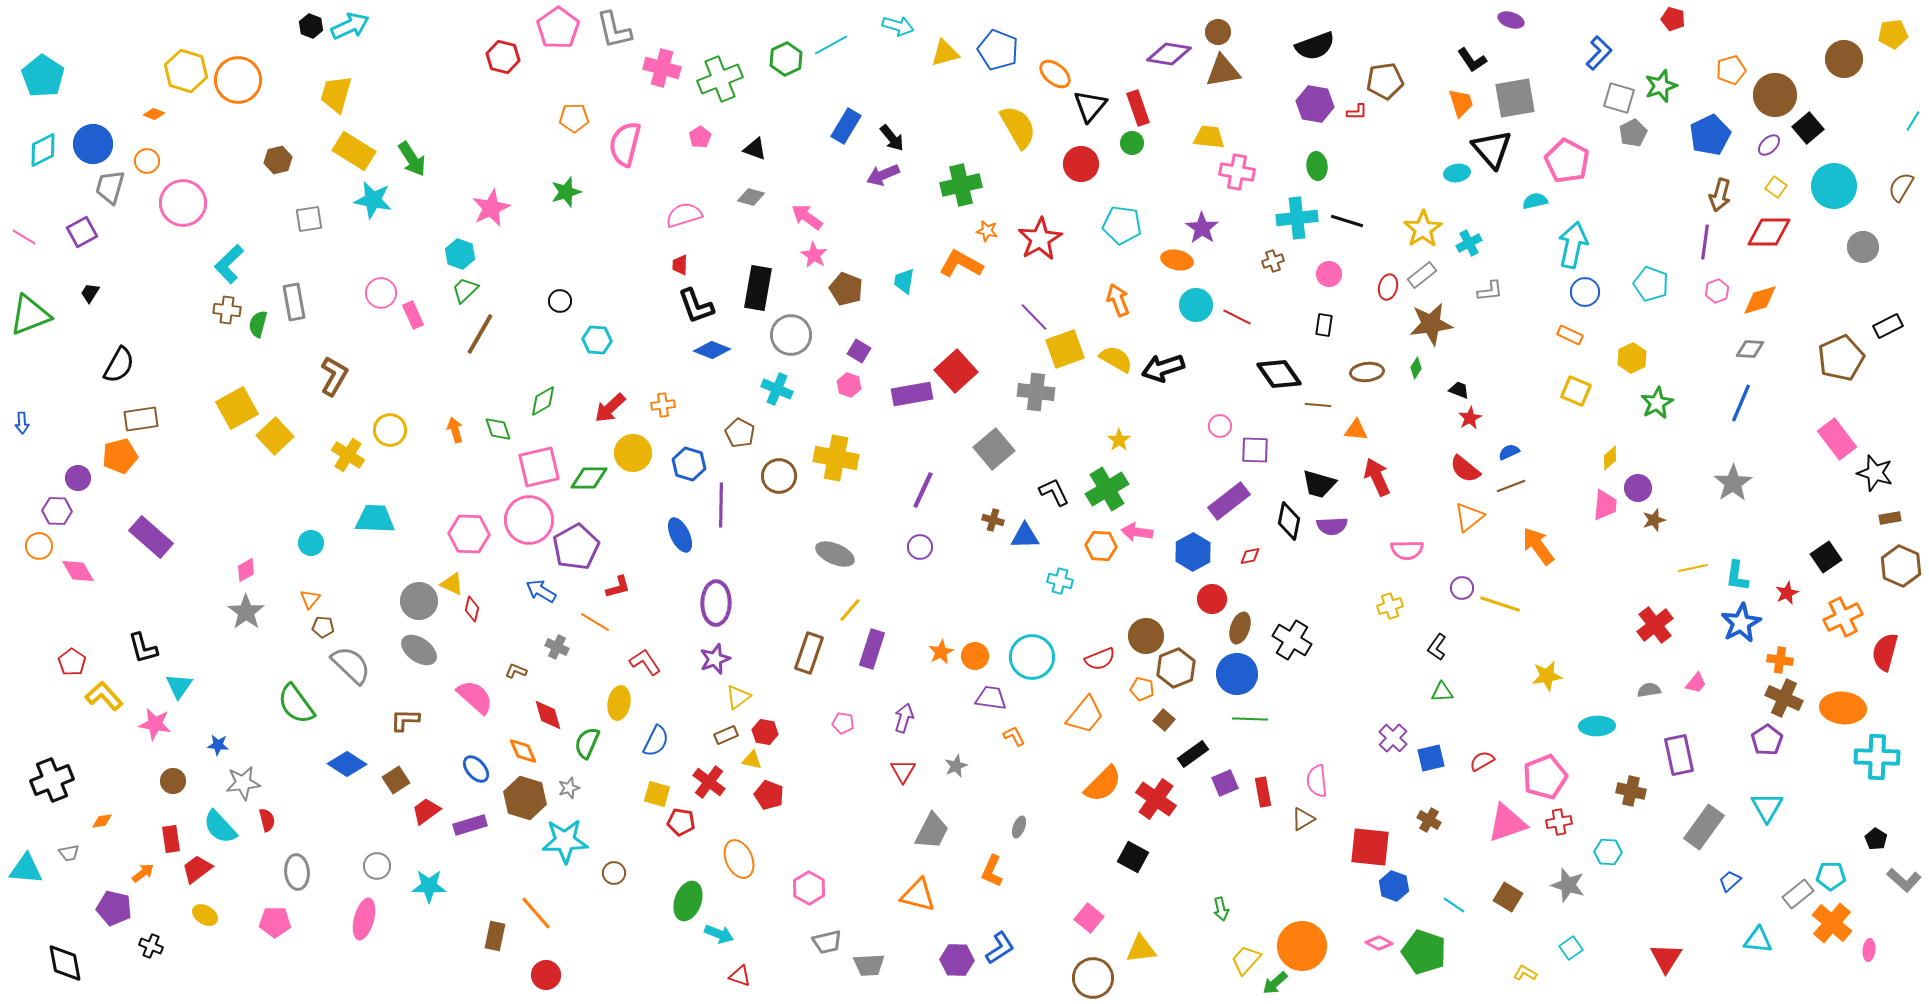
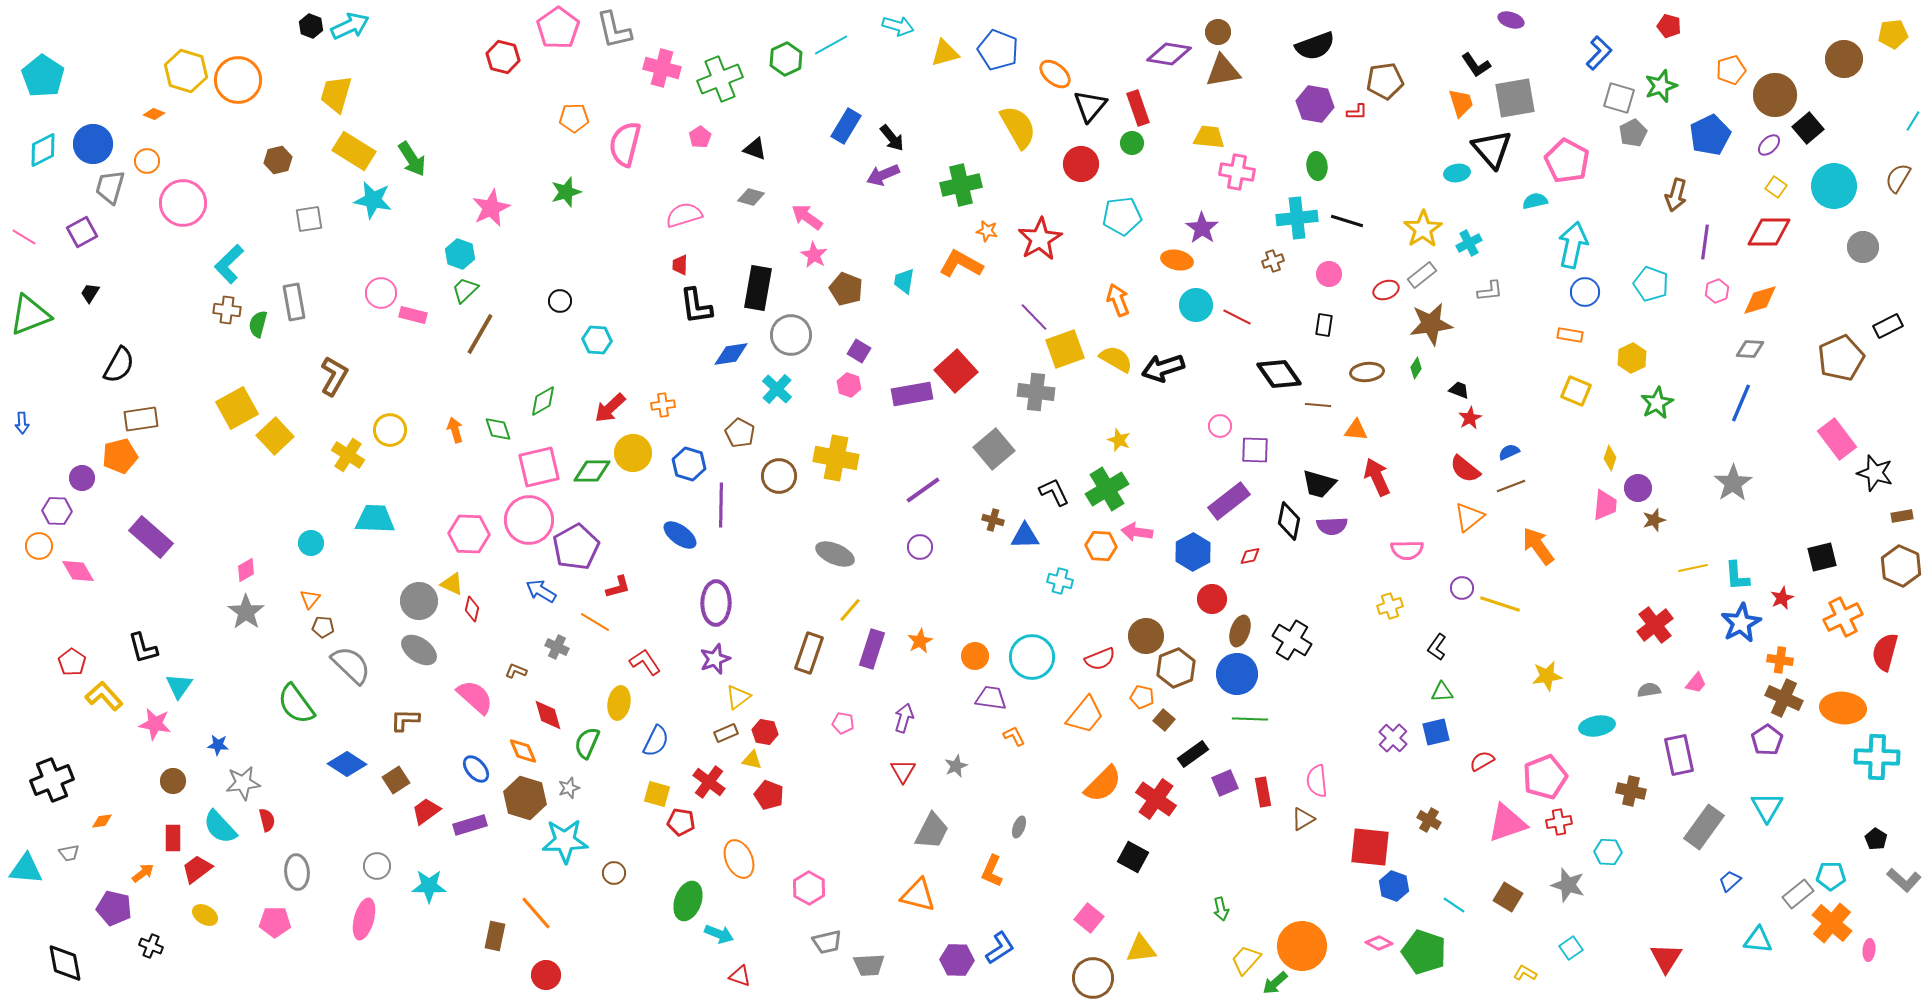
red pentagon at (1673, 19): moved 4 px left, 7 px down
black L-shape at (1472, 60): moved 4 px right, 5 px down
brown semicircle at (1901, 187): moved 3 px left, 9 px up
brown arrow at (1720, 195): moved 44 px left
cyan pentagon at (1122, 225): moved 9 px up; rotated 15 degrees counterclockwise
red ellipse at (1388, 287): moved 2 px left, 3 px down; rotated 55 degrees clockwise
black L-shape at (696, 306): rotated 12 degrees clockwise
pink rectangle at (413, 315): rotated 52 degrees counterclockwise
orange rectangle at (1570, 335): rotated 15 degrees counterclockwise
blue diamond at (712, 350): moved 19 px right, 4 px down; rotated 30 degrees counterclockwise
cyan cross at (777, 389): rotated 20 degrees clockwise
yellow star at (1119, 440): rotated 15 degrees counterclockwise
yellow diamond at (1610, 458): rotated 30 degrees counterclockwise
purple circle at (78, 478): moved 4 px right
green diamond at (589, 478): moved 3 px right, 7 px up
purple line at (923, 490): rotated 30 degrees clockwise
brown rectangle at (1890, 518): moved 12 px right, 2 px up
blue ellipse at (680, 535): rotated 28 degrees counterclockwise
black square at (1826, 557): moved 4 px left; rotated 20 degrees clockwise
cyan L-shape at (1737, 576): rotated 12 degrees counterclockwise
red star at (1787, 593): moved 5 px left, 5 px down
brown ellipse at (1240, 628): moved 3 px down
orange star at (941, 652): moved 21 px left, 11 px up
orange pentagon at (1142, 689): moved 8 px down
cyan ellipse at (1597, 726): rotated 8 degrees counterclockwise
brown rectangle at (726, 735): moved 2 px up
blue square at (1431, 758): moved 5 px right, 26 px up
red rectangle at (171, 839): moved 2 px right, 1 px up; rotated 8 degrees clockwise
